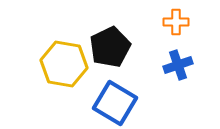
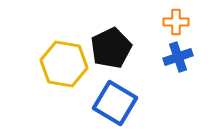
black pentagon: moved 1 px right, 1 px down
blue cross: moved 8 px up
